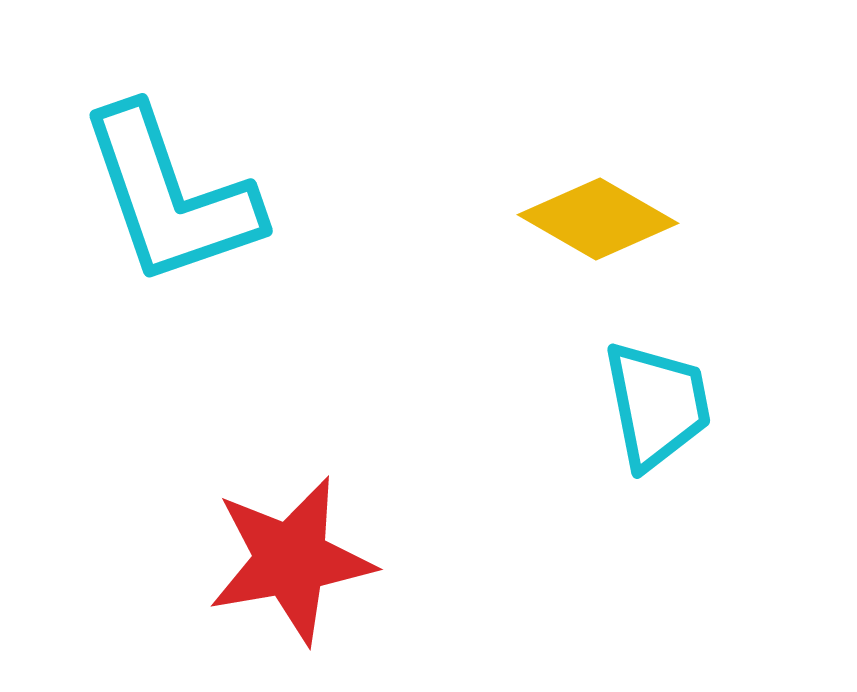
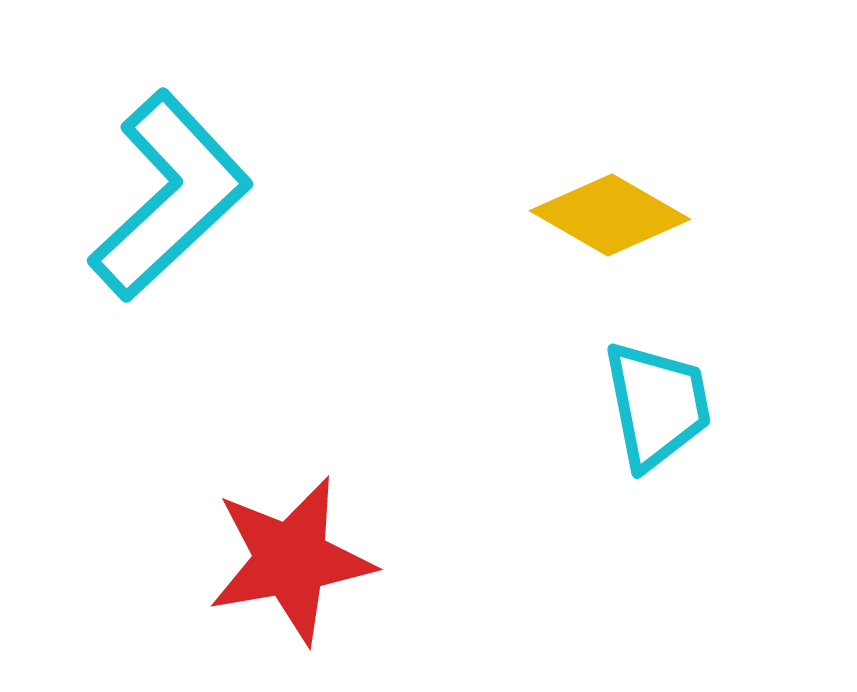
cyan L-shape: rotated 114 degrees counterclockwise
yellow diamond: moved 12 px right, 4 px up
